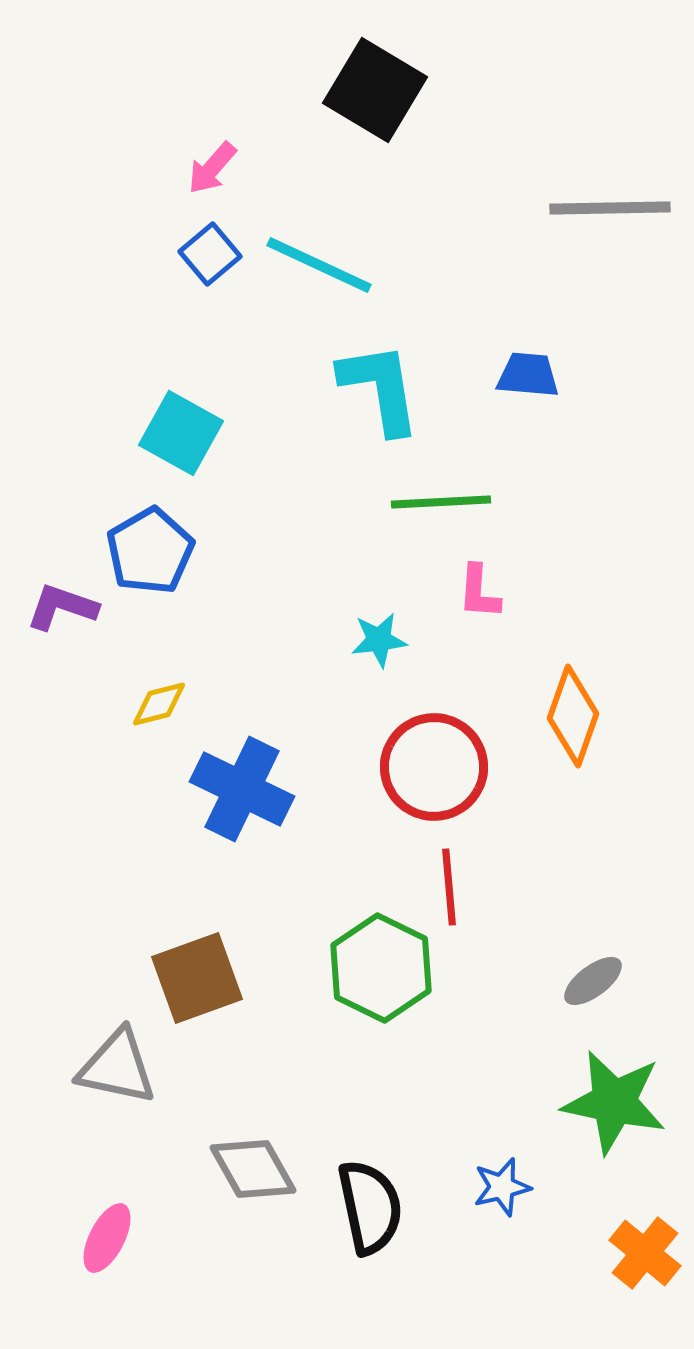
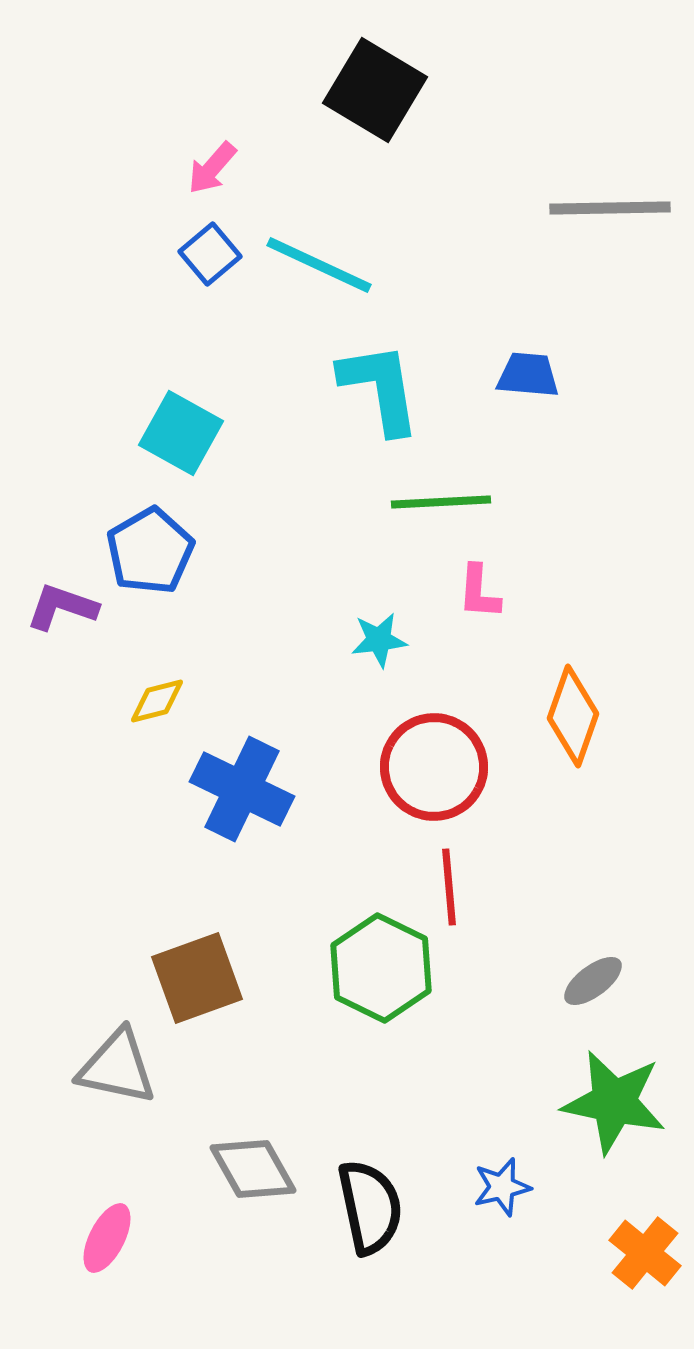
yellow diamond: moved 2 px left, 3 px up
